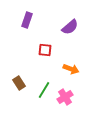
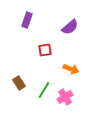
red square: rotated 16 degrees counterclockwise
